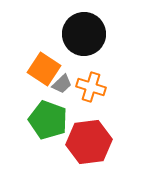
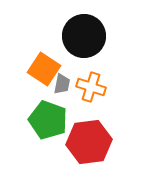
black circle: moved 2 px down
gray trapezoid: rotated 35 degrees counterclockwise
